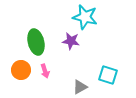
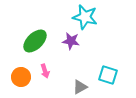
green ellipse: moved 1 px left, 1 px up; rotated 60 degrees clockwise
orange circle: moved 7 px down
